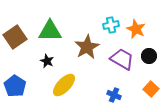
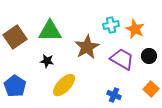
orange star: moved 1 px left
black star: rotated 16 degrees counterclockwise
